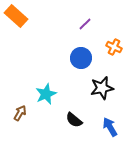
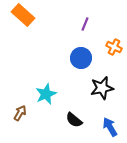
orange rectangle: moved 7 px right, 1 px up
purple line: rotated 24 degrees counterclockwise
